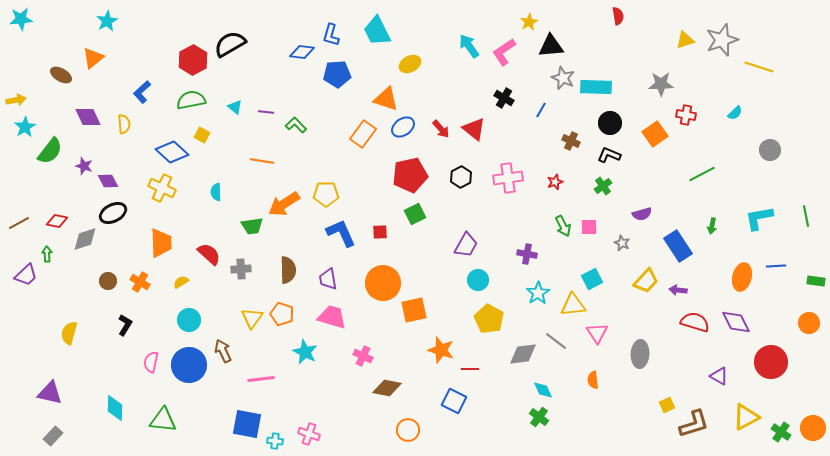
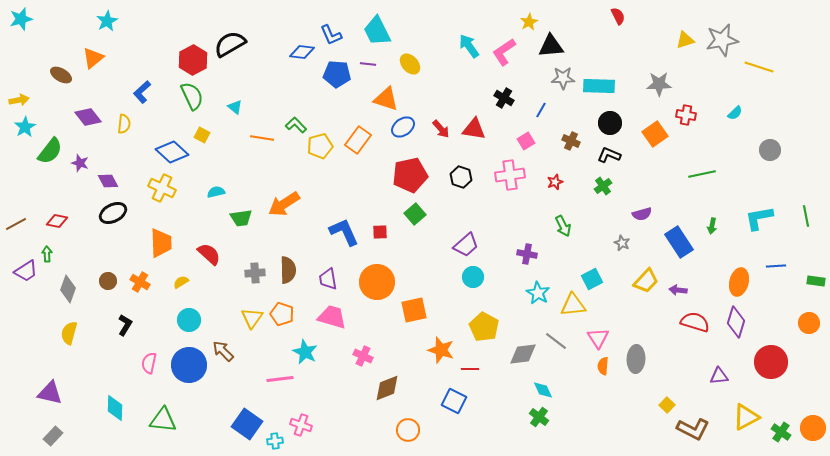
red semicircle at (618, 16): rotated 18 degrees counterclockwise
cyan star at (21, 19): rotated 10 degrees counterclockwise
blue L-shape at (331, 35): rotated 40 degrees counterclockwise
gray star at (722, 40): rotated 8 degrees clockwise
yellow ellipse at (410, 64): rotated 75 degrees clockwise
blue pentagon at (337, 74): rotated 8 degrees clockwise
gray star at (563, 78): rotated 25 degrees counterclockwise
gray star at (661, 84): moved 2 px left
cyan rectangle at (596, 87): moved 3 px right, 1 px up
yellow arrow at (16, 100): moved 3 px right
green semicircle at (191, 100): moved 1 px right, 4 px up; rotated 76 degrees clockwise
purple line at (266, 112): moved 102 px right, 48 px up
purple diamond at (88, 117): rotated 12 degrees counterclockwise
yellow semicircle at (124, 124): rotated 12 degrees clockwise
red triangle at (474, 129): rotated 30 degrees counterclockwise
orange rectangle at (363, 134): moved 5 px left, 6 px down
orange line at (262, 161): moved 23 px up
purple star at (84, 166): moved 4 px left, 3 px up
green line at (702, 174): rotated 16 degrees clockwise
black hexagon at (461, 177): rotated 15 degrees counterclockwise
pink cross at (508, 178): moved 2 px right, 3 px up
cyan semicircle at (216, 192): rotated 78 degrees clockwise
yellow pentagon at (326, 194): moved 6 px left, 48 px up; rotated 15 degrees counterclockwise
green square at (415, 214): rotated 15 degrees counterclockwise
brown line at (19, 223): moved 3 px left, 1 px down
green trapezoid at (252, 226): moved 11 px left, 8 px up
pink square at (589, 227): moved 63 px left, 86 px up; rotated 30 degrees counterclockwise
blue L-shape at (341, 233): moved 3 px right, 1 px up
gray diamond at (85, 239): moved 17 px left, 50 px down; rotated 52 degrees counterclockwise
purple trapezoid at (466, 245): rotated 20 degrees clockwise
blue rectangle at (678, 246): moved 1 px right, 4 px up
gray cross at (241, 269): moved 14 px right, 4 px down
purple trapezoid at (26, 275): moved 4 px up; rotated 10 degrees clockwise
orange ellipse at (742, 277): moved 3 px left, 5 px down
cyan circle at (478, 280): moved 5 px left, 3 px up
orange circle at (383, 283): moved 6 px left, 1 px up
cyan star at (538, 293): rotated 10 degrees counterclockwise
yellow pentagon at (489, 319): moved 5 px left, 8 px down
purple diamond at (736, 322): rotated 44 degrees clockwise
pink triangle at (597, 333): moved 1 px right, 5 px down
brown arrow at (223, 351): rotated 20 degrees counterclockwise
gray ellipse at (640, 354): moved 4 px left, 5 px down
pink semicircle at (151, 362): moved 2 px left, 1 px down
purple triangle at (719, 376): rotated 36 degrees counterclockwise
pink line at (261, 379): moved 19 px right
orange semicircle at (593, 380): moved 10 px right, 14 px up; rotated 12 degrees clockwise
brown diamond at (387, 388): rotated 32 degrees counterclockwise
yellow square at (667, 405): rotated 21 degrees counterclockwise
blue square at (247, 424): rotated 24 degrees clockwise
brown L-shape at (694, 424): moved 1 px left, 5 px down; rotated 44 degrees clockwise
pink cross at (309, 434): moved 8 px left, 9 px up
cyan cross at (275, 441): rotated 14 degrees counterclockwise
